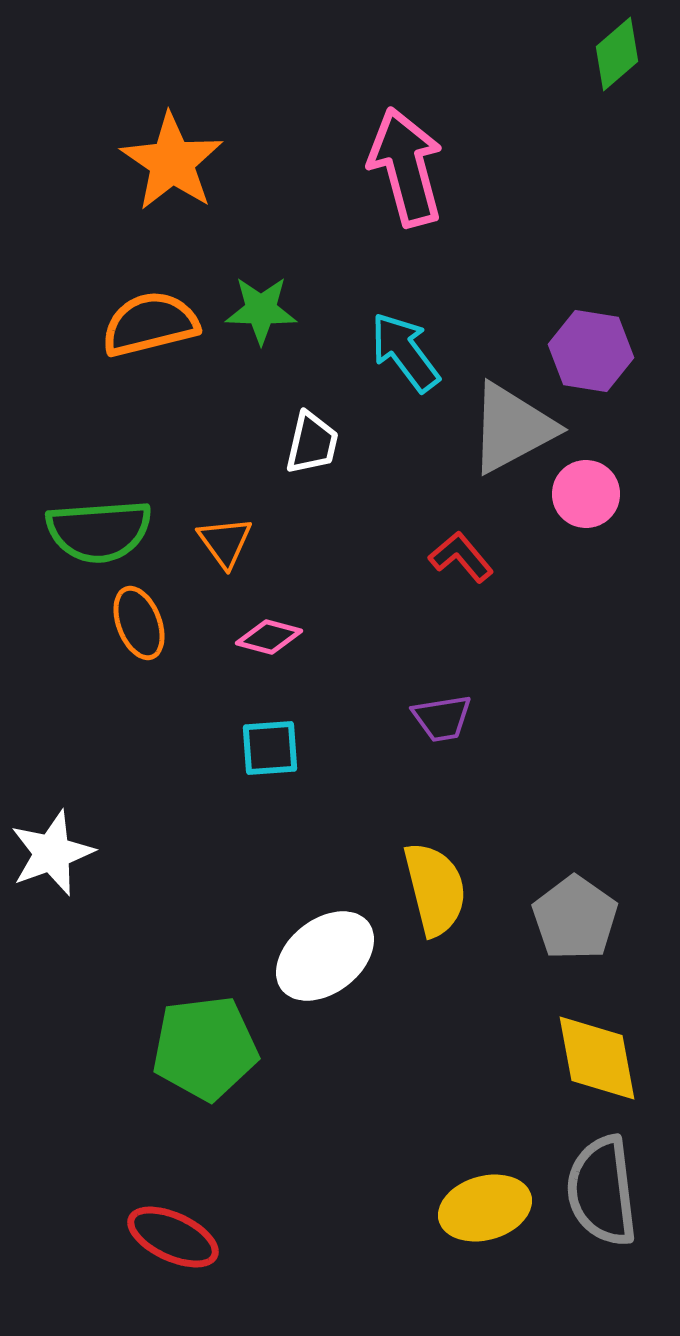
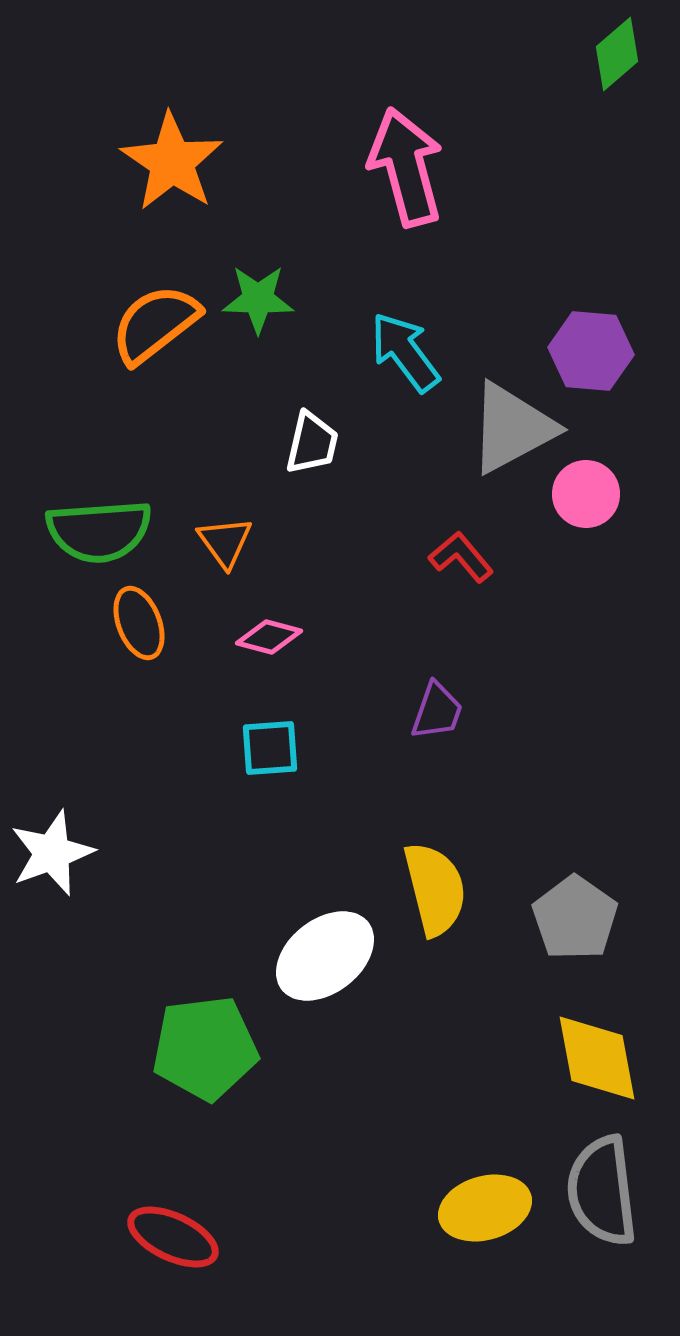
green star: moved 3 px left, 11 px up
orange semicircle: moved 5 px right; rotated 24 degrees counterclockwise
purple hexagon: rotated 4 degrees counterclockwise
purple trapezoid: moved 5 px left, 7 px up; rotated 62 degrees counterclockwise
